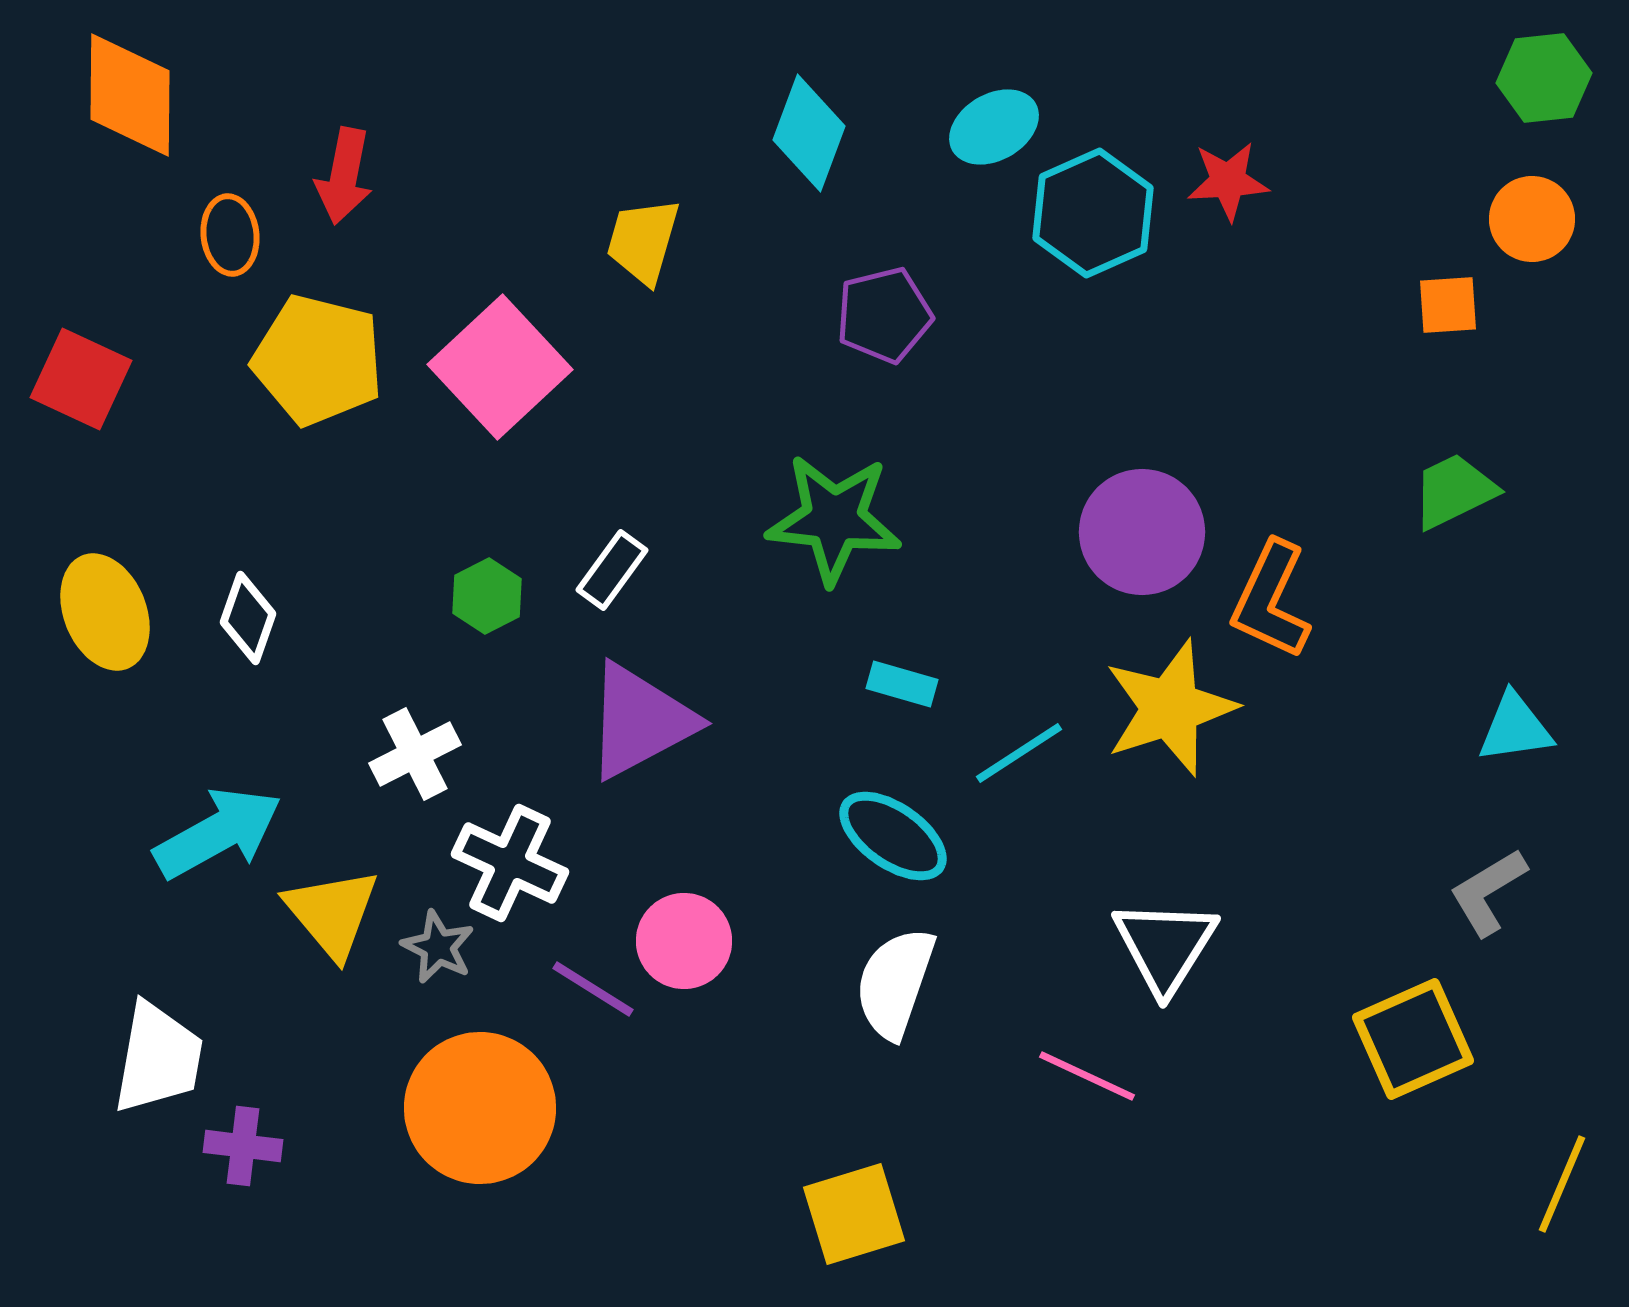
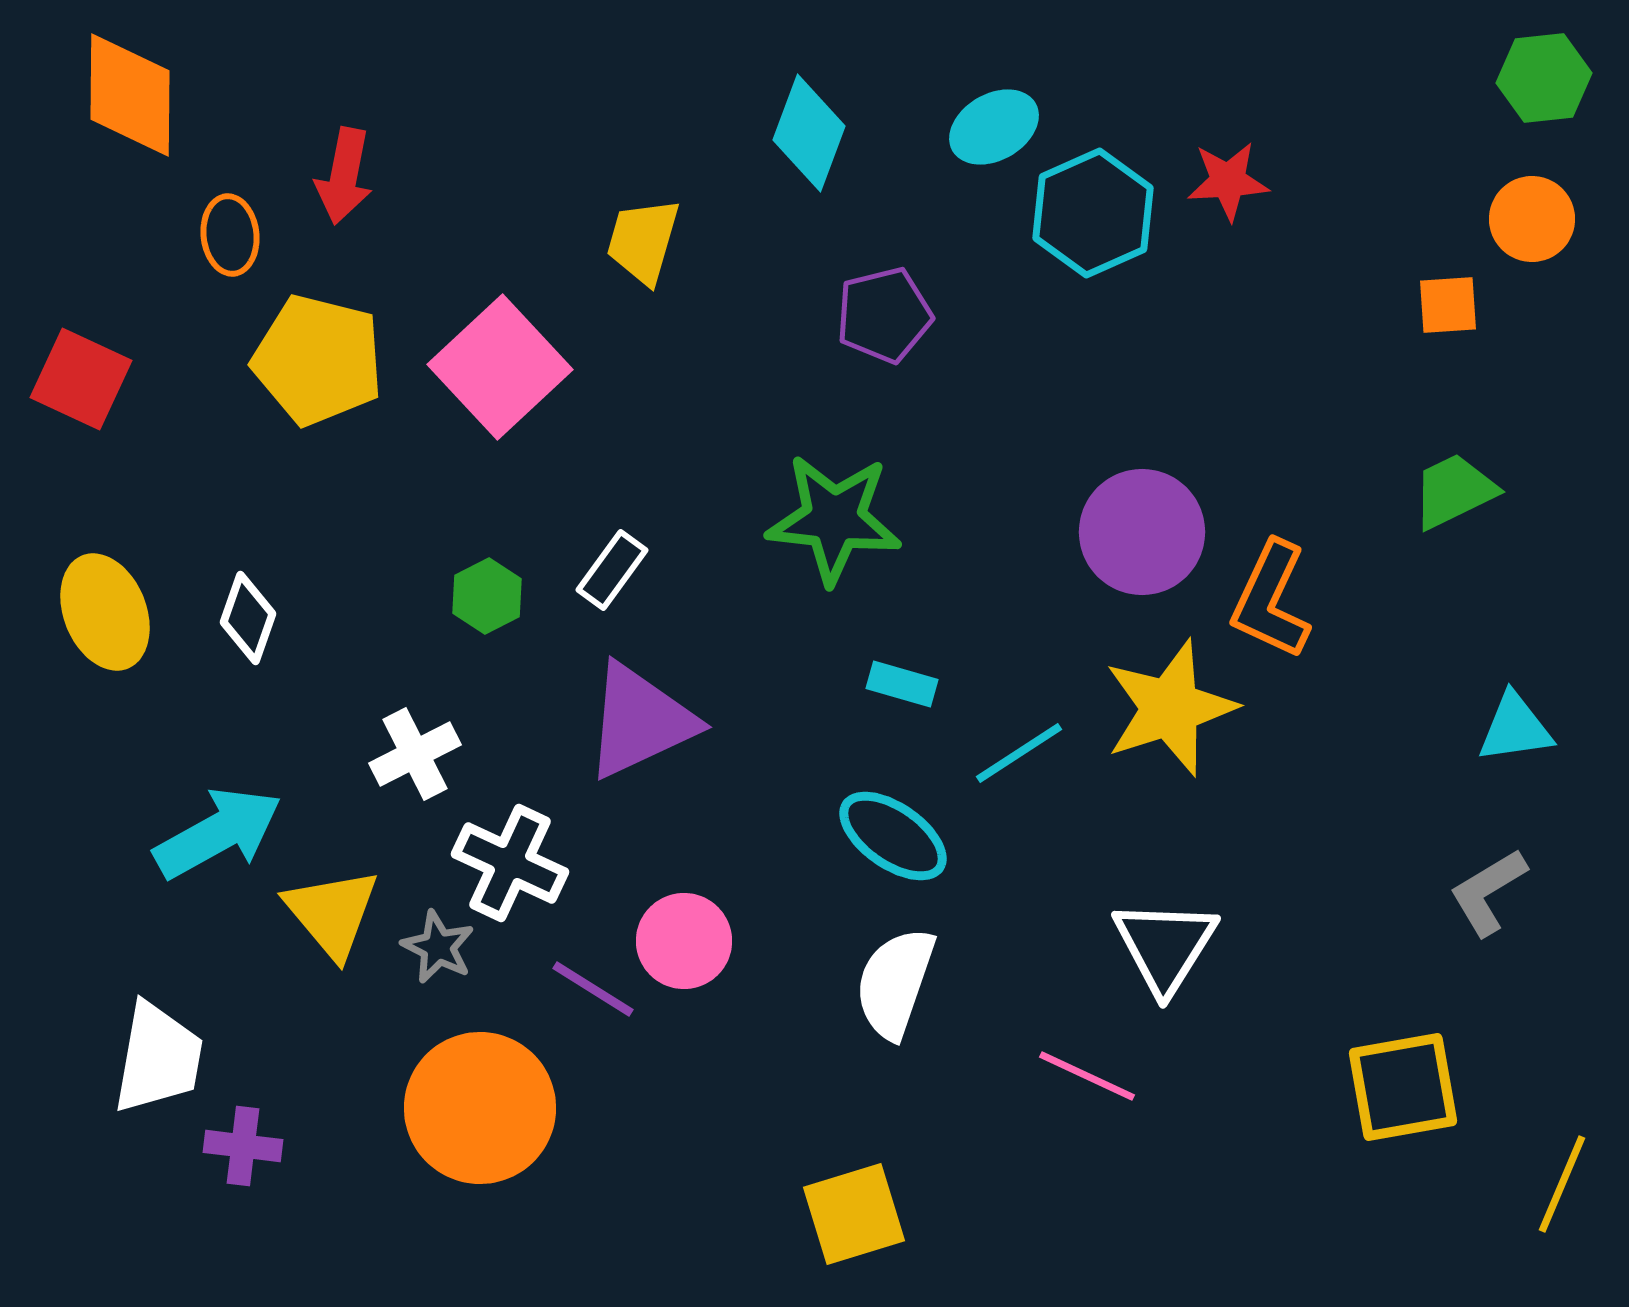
purple triangle at (640, 721): rotated 3 degrees clockwise
yellow square at (1413, 1039): moved 10 px left, 48 px down; rotated 14 degrees clockwise
